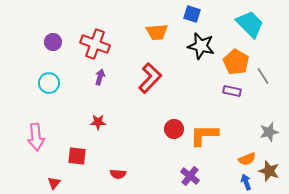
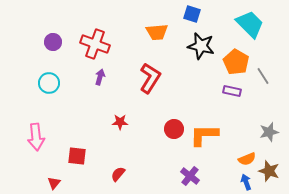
red L-shape: rotated 12 degrees counterclockwise
red star: moved 22 px right
red semicircle: rotated 126 degrees clockwise
